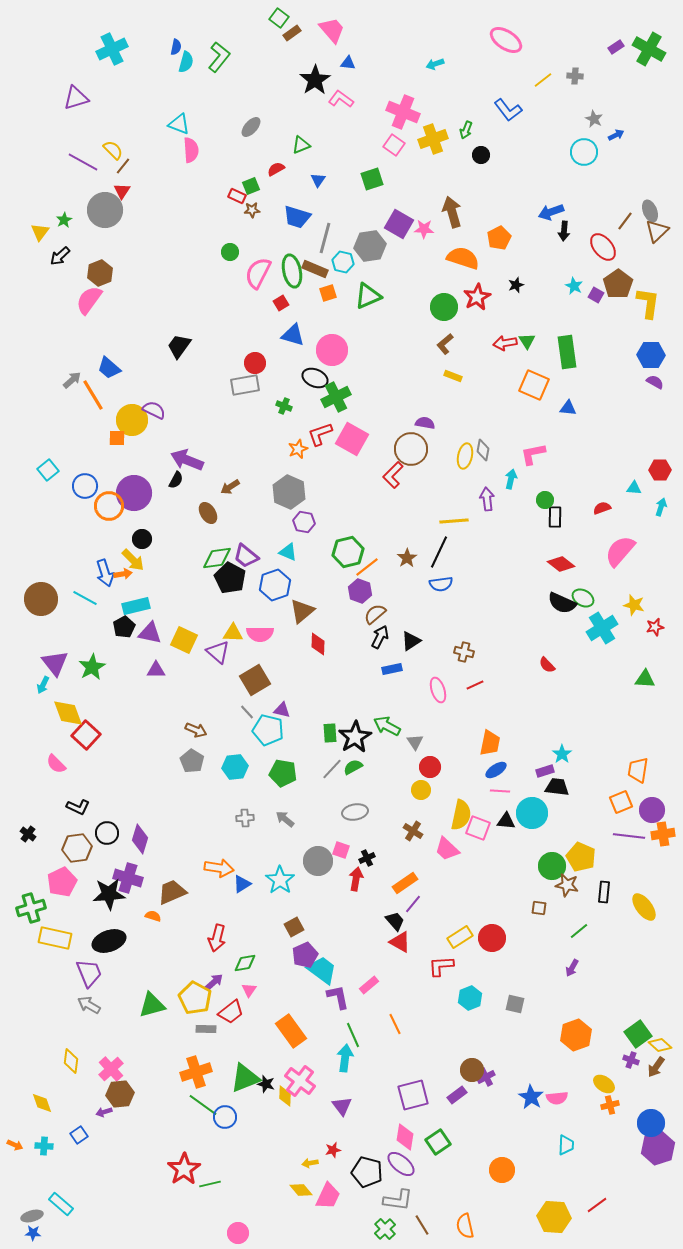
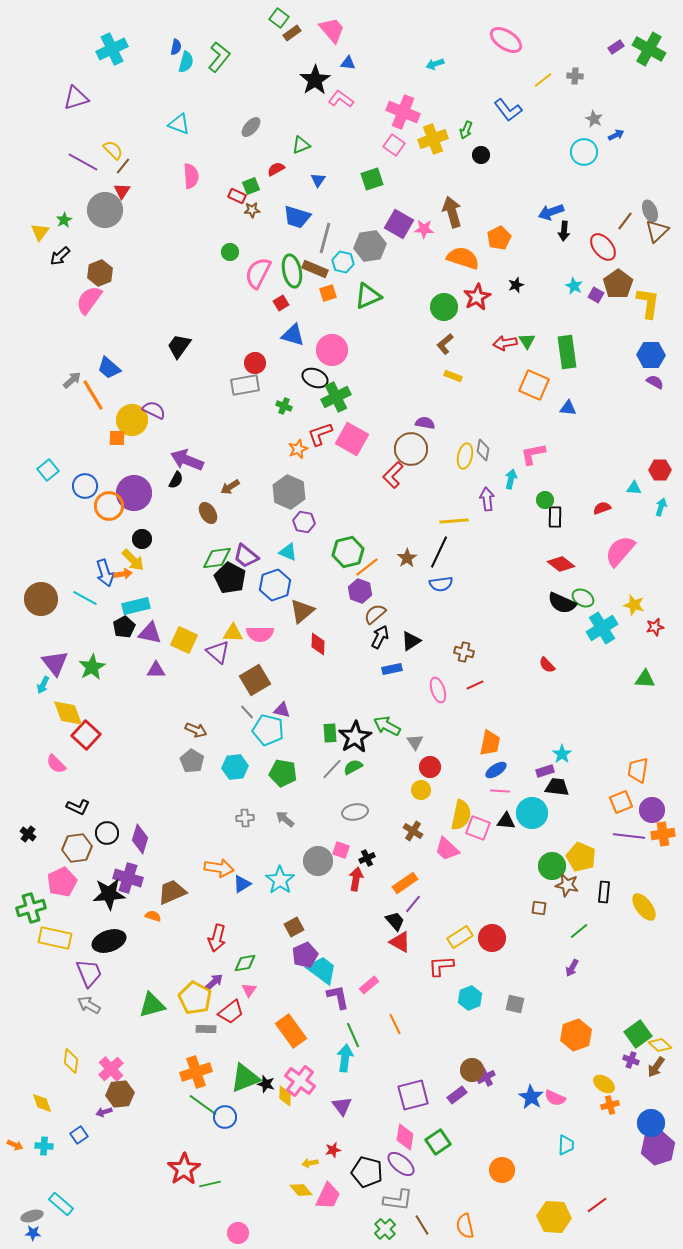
pink semicircle at (191, 150): moved 26 px down
pink semicircle at (557, 1098): moved 2 px left; rotated 30 degrees clockwise
